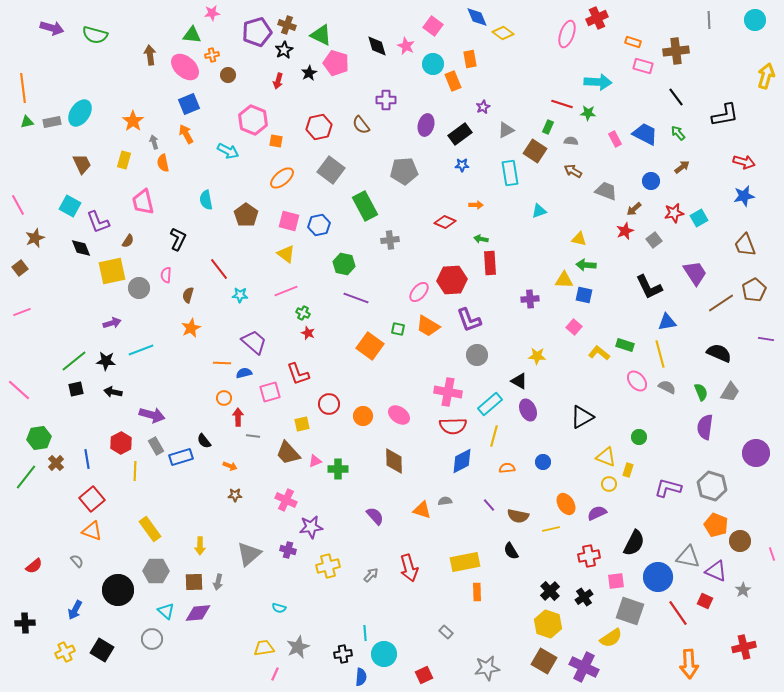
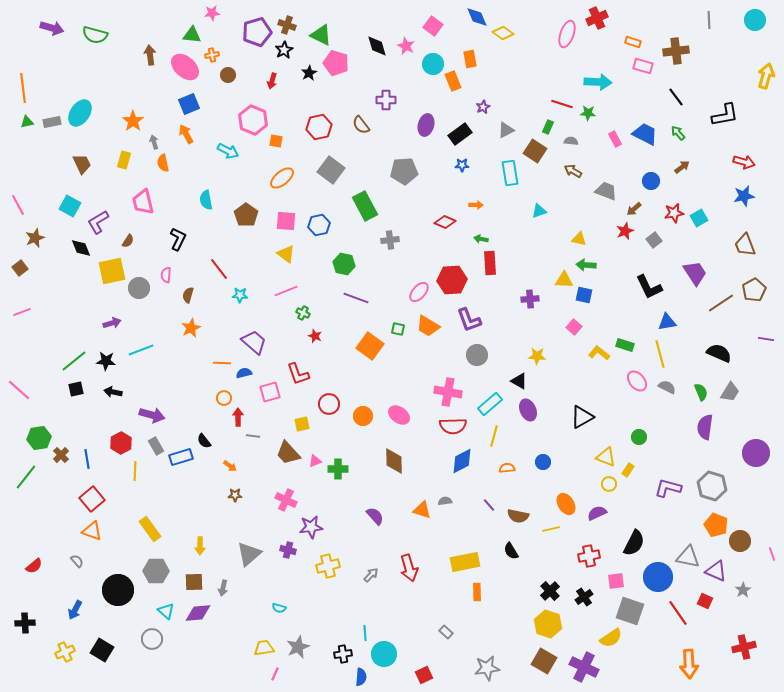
red arrow at (278, 81): moved 6 px left
pink square at (289, 221): moved 3 px left; rotated 10 degrees counterclockwise
purple L-shape at (98, 222): rotated 80 degrees clockwise
red star at (308, 333): moved 7 px right, 3 px down
brown cross at (56, 463): moved 5 px right, 8 px up
orange arrow at (230, 466): rotated 16 degrees clockwise
yellow rectangle at (628, 470): rotated 16 degrees clockwise
gray arrow at (218, 582): moved 5 px right, 6 px down
